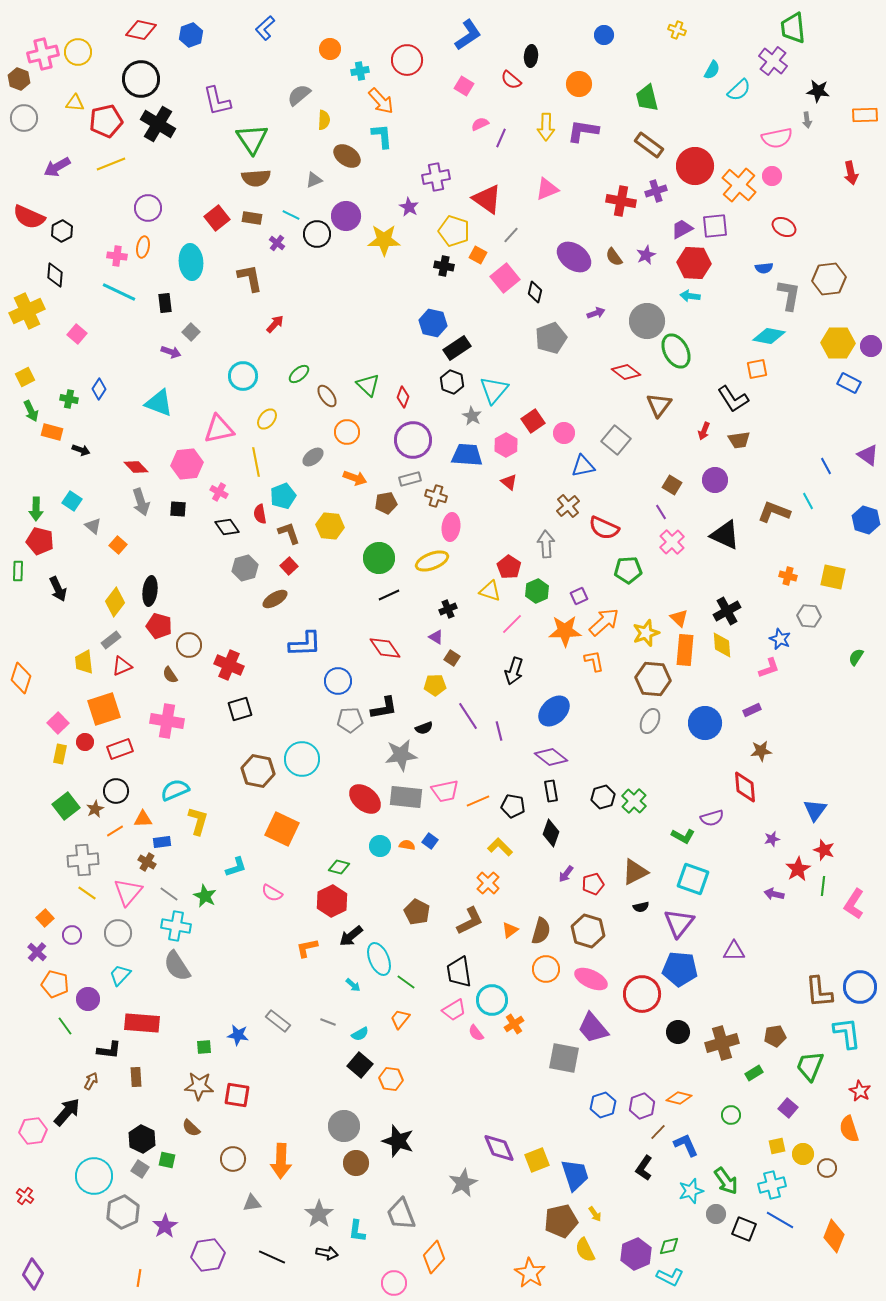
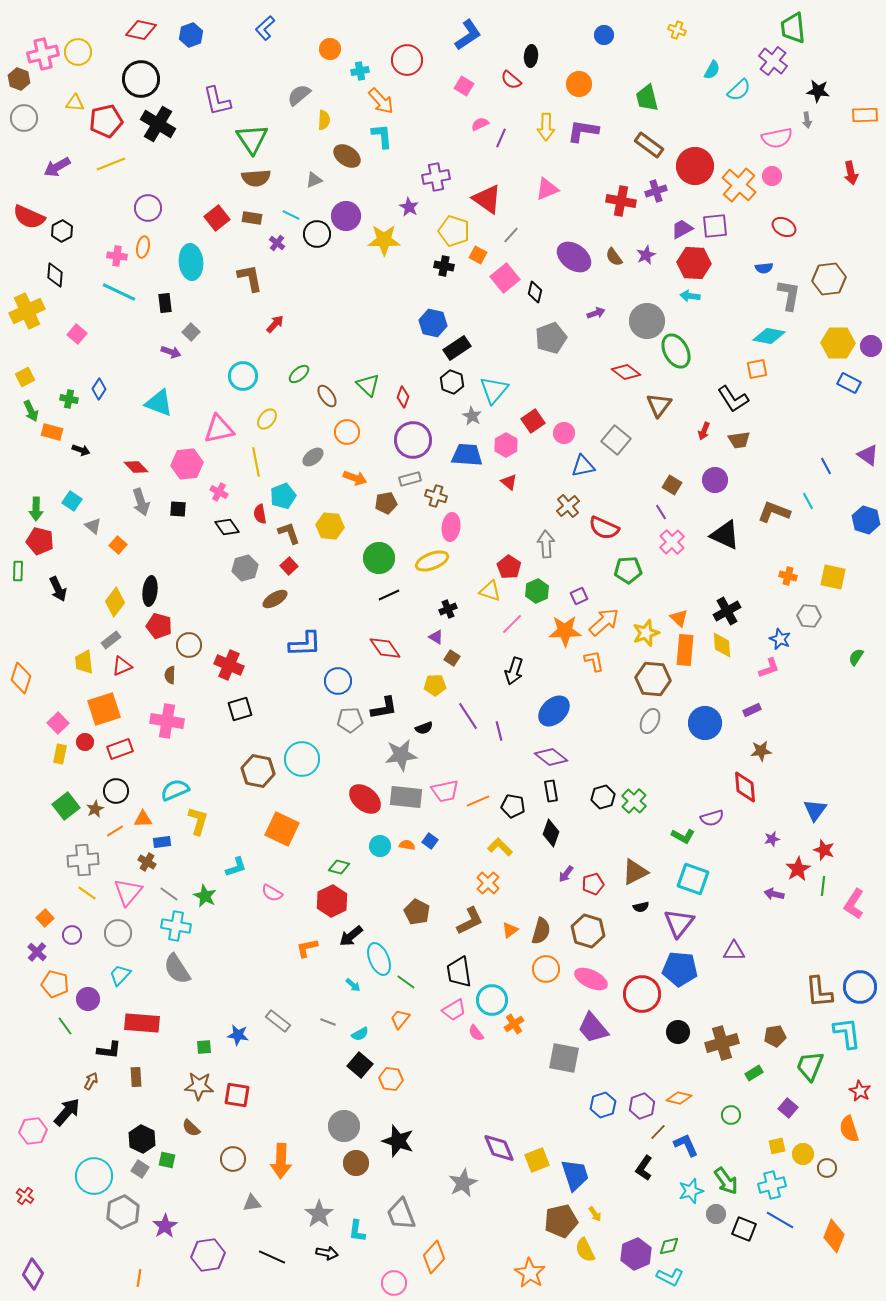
brown semicircle at (170, 675): rotated 36 degrees clockwise
gray semicircle at (177, 966): moved 3 px down
